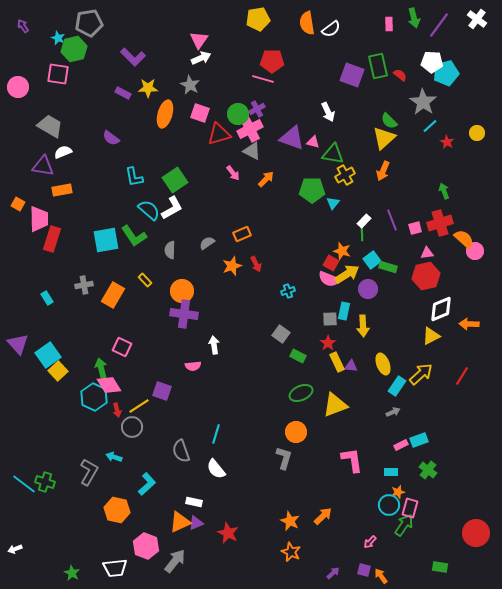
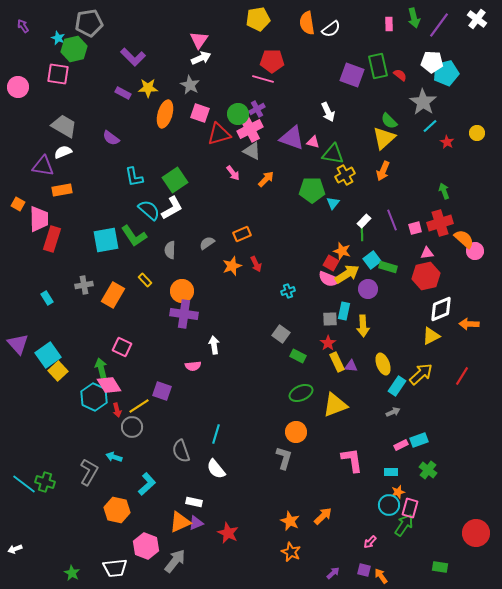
gray trapezoid at (50, 126): moved 14 px right
